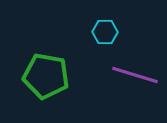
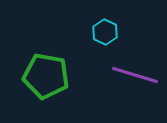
cyan hexagon: rotated 25 degrees clockwise
